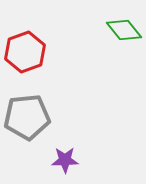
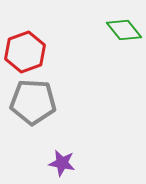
gray pentagon: moved 6 px right, 15 px up; rotated 9 degrees clockwise
purple star: moved 3 px left, 3 px down; rotated 12 degrees clockwise
